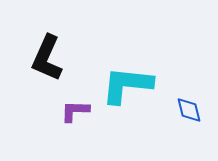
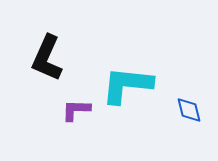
purple L-shape: moved 1 px right, 1 px up
